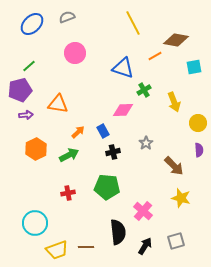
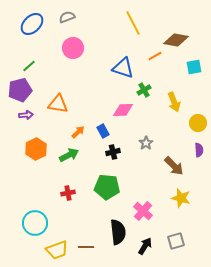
pink circle: moved 2 px left, 5 px up
